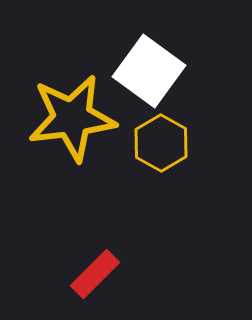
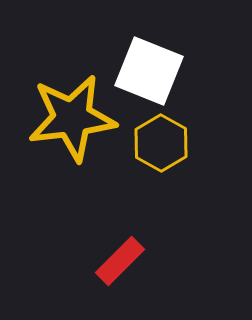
white square: rotated 14 degrees counterclockwise
red rectangle: moved 25 px right, 13 px up
